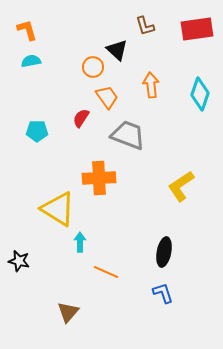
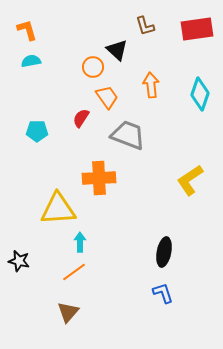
yellow L-shape: moved 9 px right, 6 px up
yellow triangle: rotated 36 degrees counterclockwise
orange line: moved 32 px left; rotated 60 degrees counterclockwise
